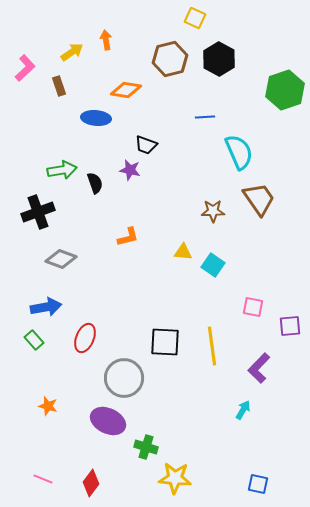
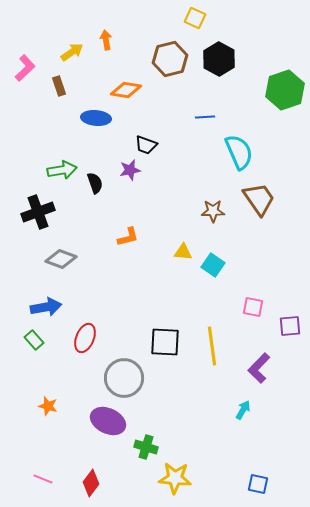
purple star: rotated 25 degrees counterclockwise
